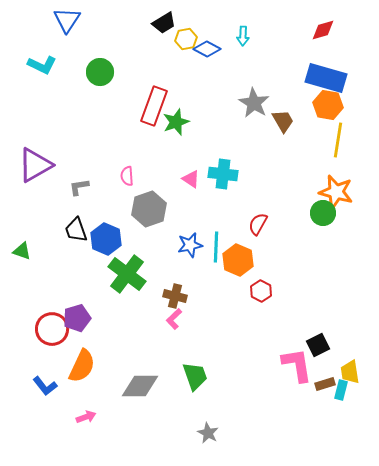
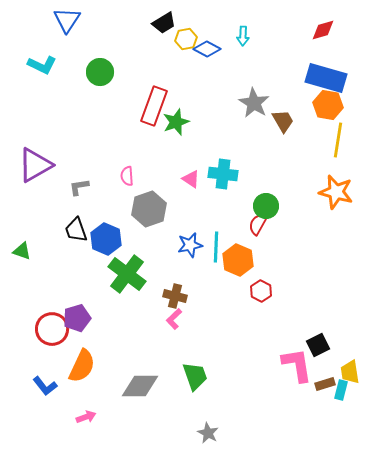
green circle at (323, 213): moved 57 px left, 7 px up
